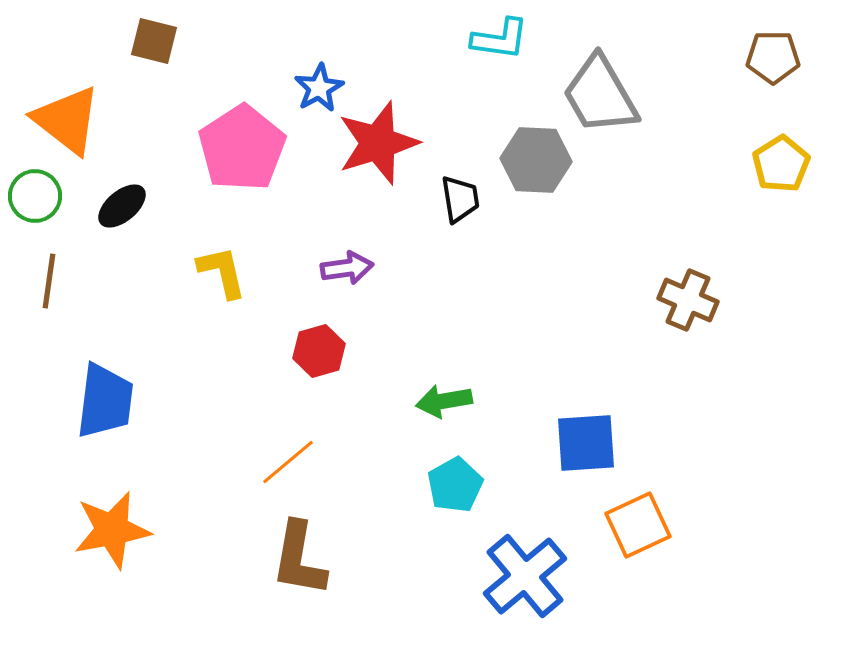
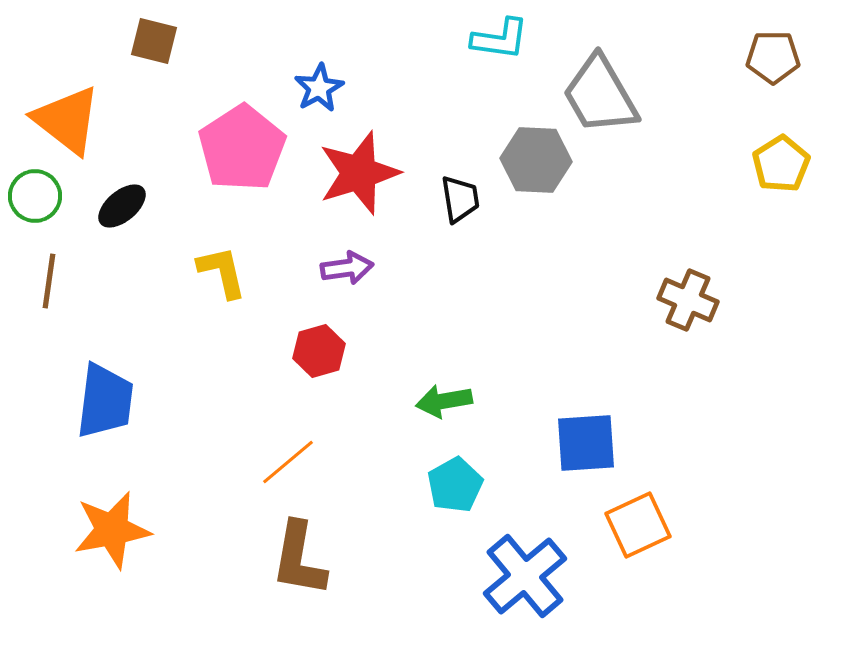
red star: moved 19 px left, 30 px down
